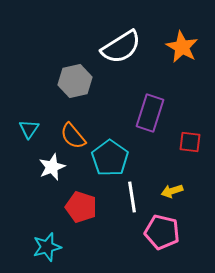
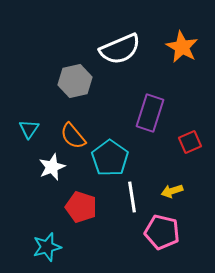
white semicircle: moved 1 px left, 2 px down; rotated 9 degrees clockwise
red square: rotated 30 degrees counterclockwise
